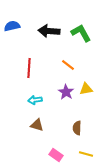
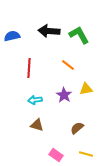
blue semicircle: moved 10 px down
green L-shape: moved 2 px left, 2 px down
purple star: moved 2 px left, 3 px down
brown semicircle: rotated 48 degrees clockwise
